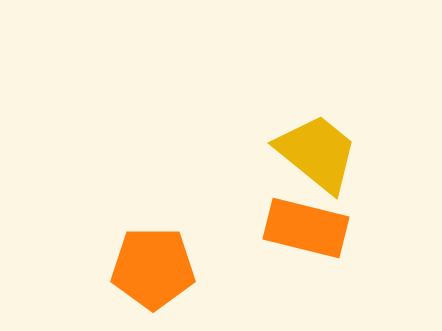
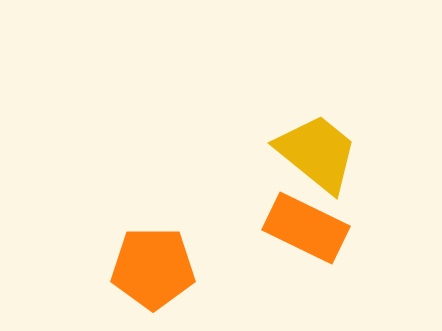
orange rectangle: rotated 12 degrees clockwise
